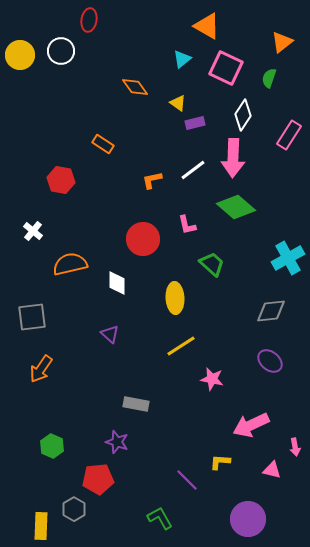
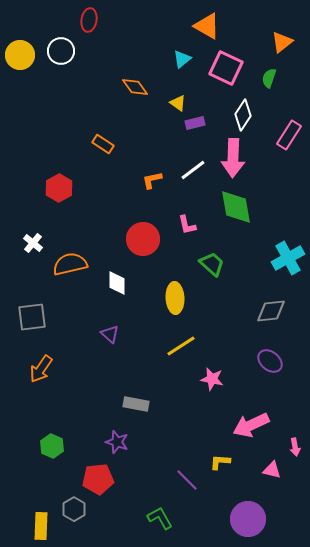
red hexagon at (61, 180): moved 2 px left, 8 px down; rotated 20 degrees clockwise
green diamond at (236, 207): rotated 39 degrees clockwise
white cross at (33, 231): moved 12 px down
